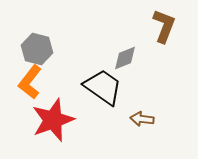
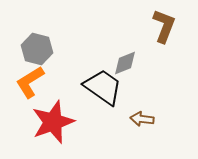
gray diamond: moved 5 px down
orange L-shape: rotated 20 degrees clockwise
red star: moved 2 px down
